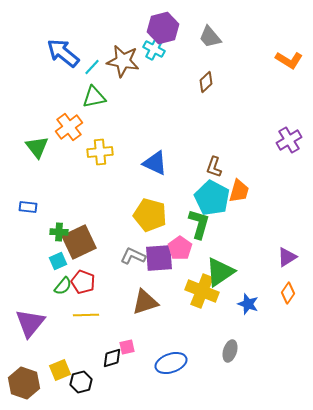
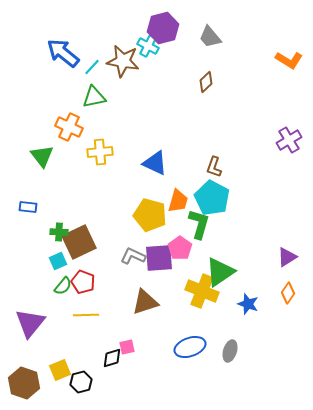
cyan cross at (154, 49): moved 6 px left, 3 px up
orange cross at (69, 127): rotated 28 degrees counterclockwise
green triangle at (37, 147): moved 5 px right, 9 px down
orange trapezoid at (239, 191): moved 61 px left, 10 px down
blue ellipse at (171, 363): moved 19 px right, 16 px up
